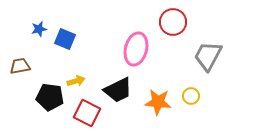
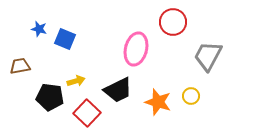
blue star: rotated 28 degrees clockwise
orange star: rotated 12 degrees clockwise
red square: rotated 16 degrees clockwise
